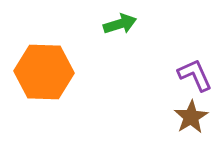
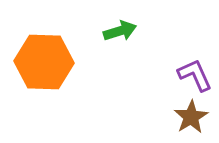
green arrow: moved 7 px down
orange hexagon: moved 10 px up
